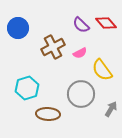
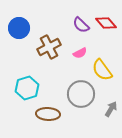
blue circle: moved 1 px right
brown cross: moved 4 px left
